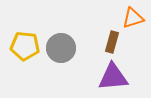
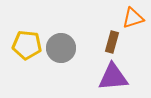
yellow pentagon: moved 2 px right, 1 px up
